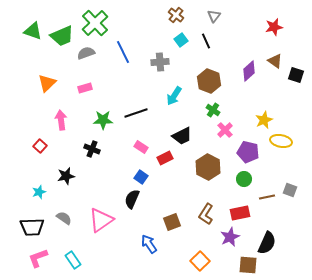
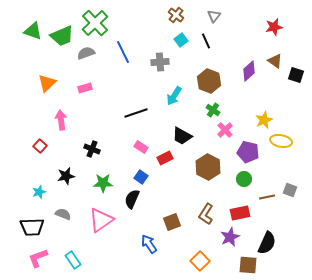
green star at (103, 120): moved 63 px down
black trapezoid at (182, 136): rotated 55 degrees clockwise
gray semicircle at (64, 218): moved 1 px left, 4 px up; rotated 14 degrees counterclockwise
